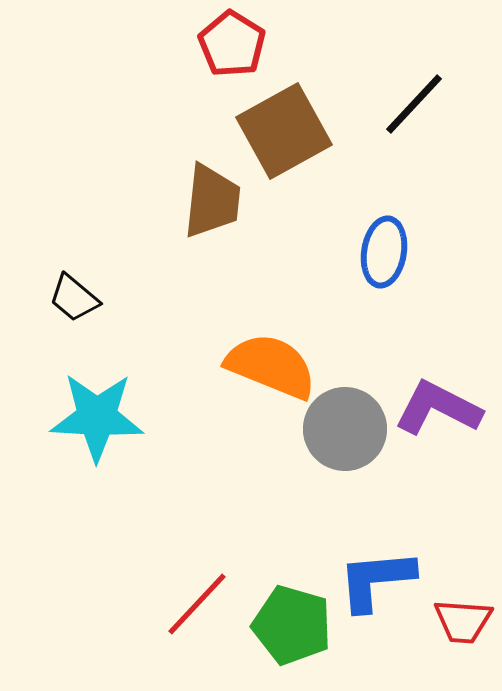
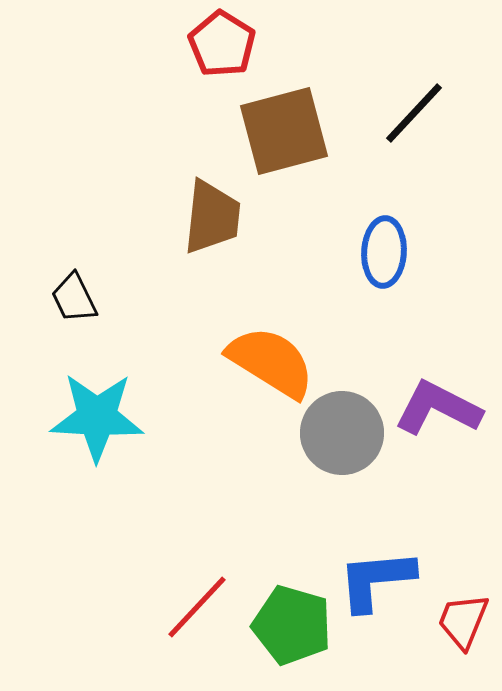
red pentagon: moved 10 px left
black line: moved 9 px down
brown square: rotated 14 degrees clockwise
brown trapezoid: moved 16 px down
blue ellipse: rotated 6 degrees counterclockwise
black trapezoid: rotated 24 degrees clockwise
orange semicircle: moved 4 px up; rotated 10 degrees clockwise
gray circle: moved 3 px left, 4 px down
red line: moved 3 px down
red trapezoid: rotated 108 degrees clockwise
